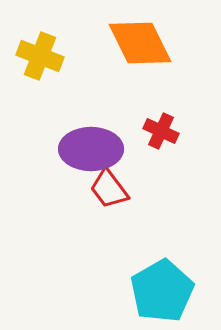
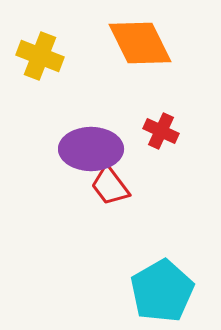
red trapezoid: moved 1 px right, 3 px up
